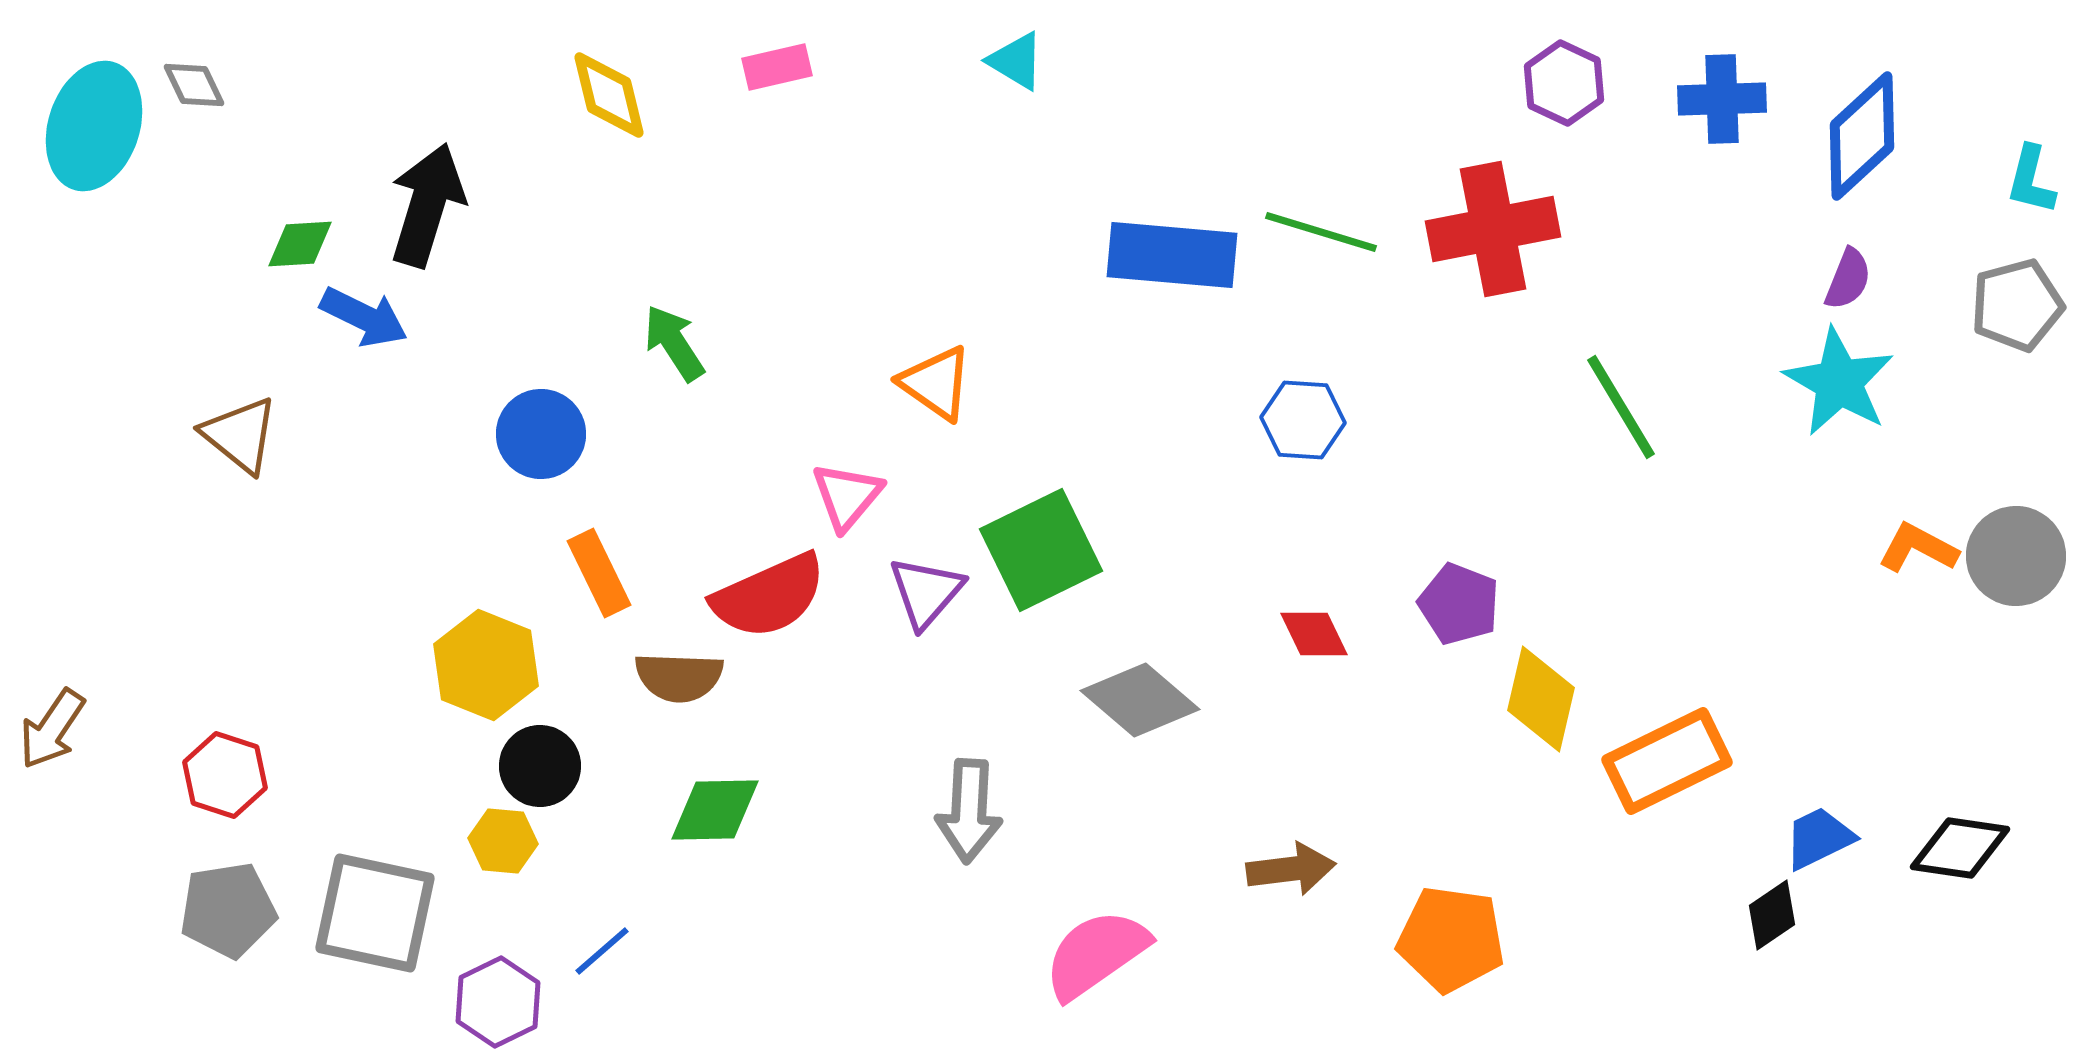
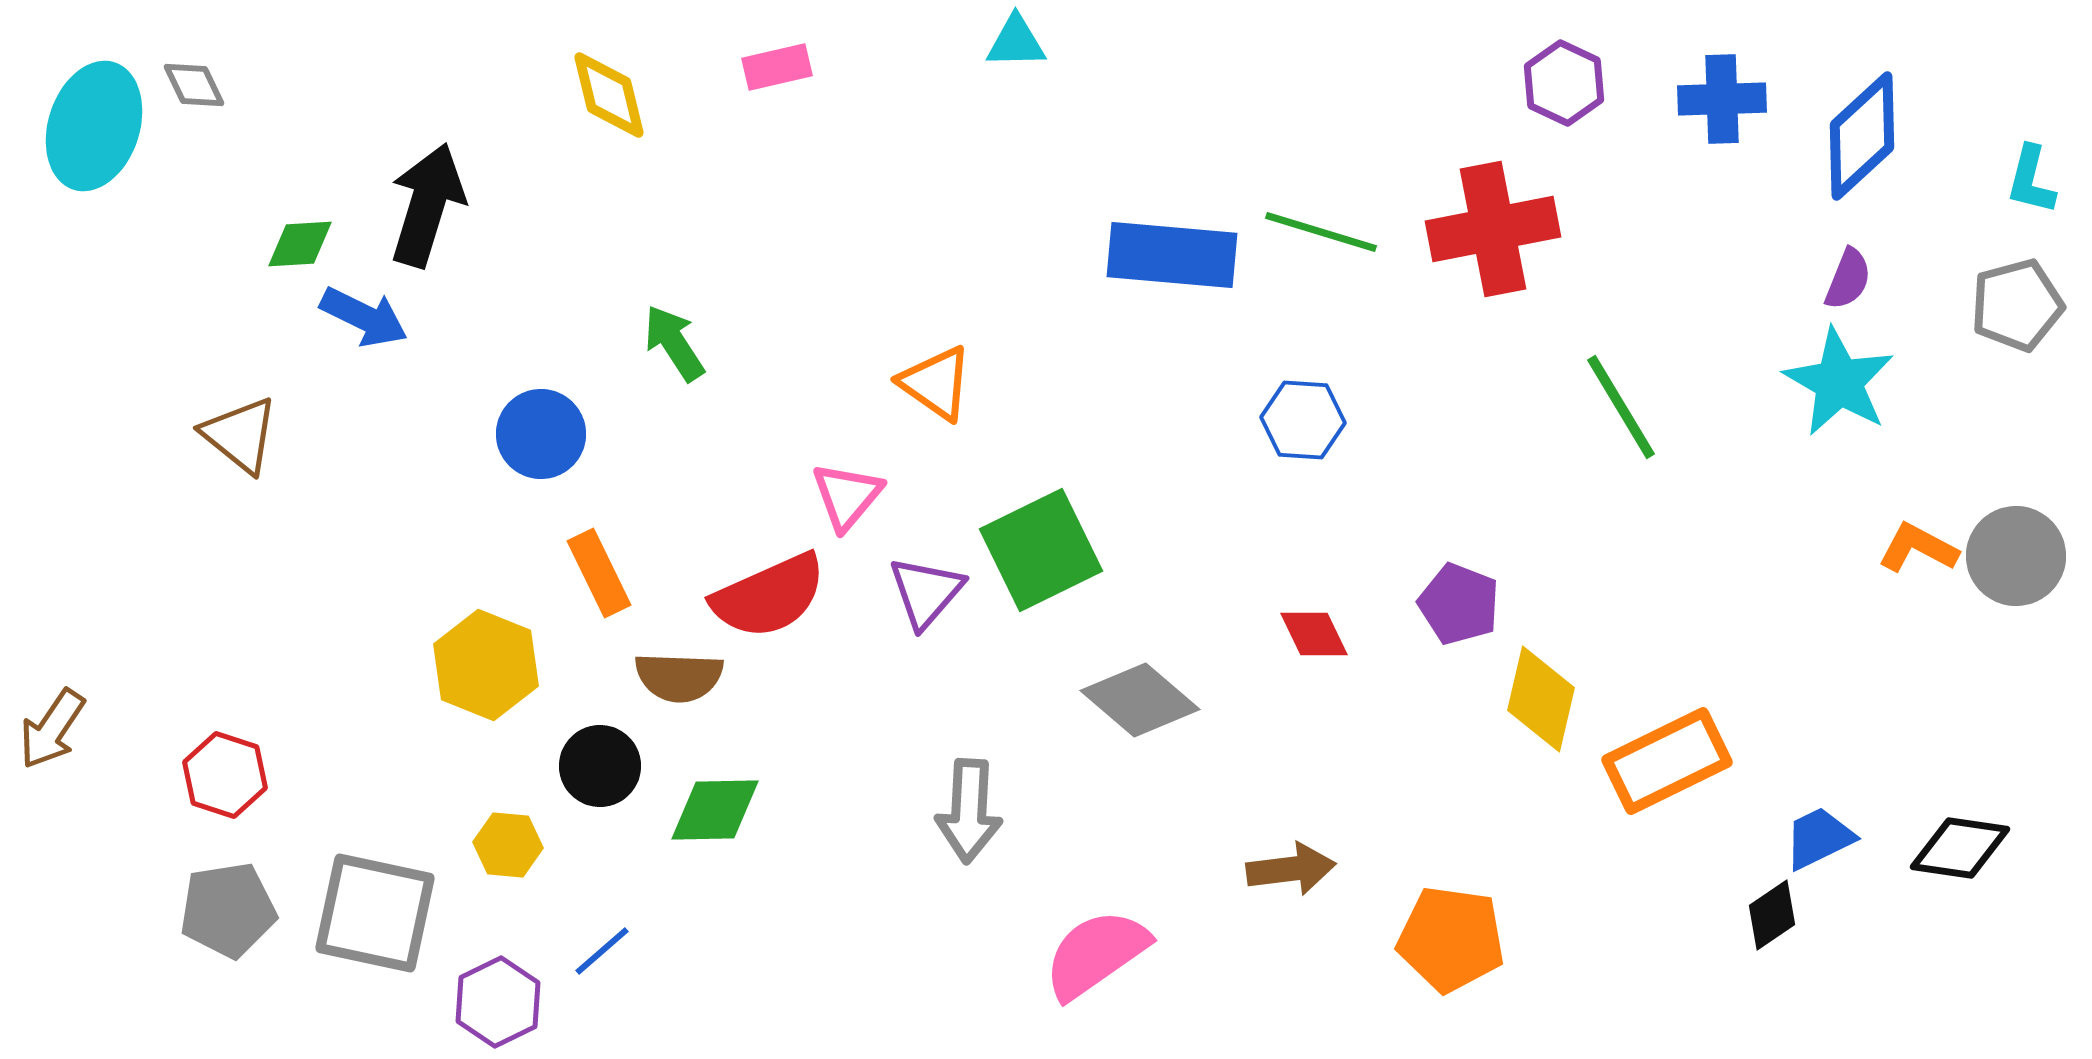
cyan triangle at (1016, 61): moved 19 px up; rotated 32 degrees counterclockwise
black circle at (540, 766): moved 60 px right
yellow hexagon at (503, 841): moved 5 px right, 4 px down
